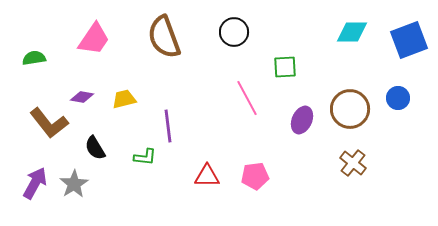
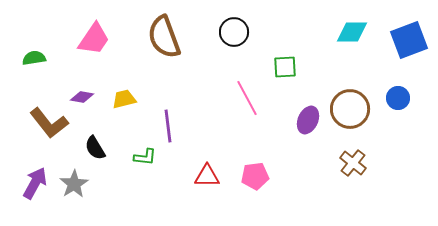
purple ellipse: moved 6 px right
